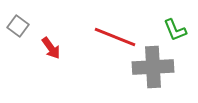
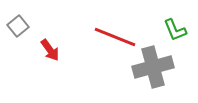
gray square: rotated 15 degrees clockwise
red arrow: moved 1 px left, 2 px down
gray cross: rotated 12 degrees counterclockwise
